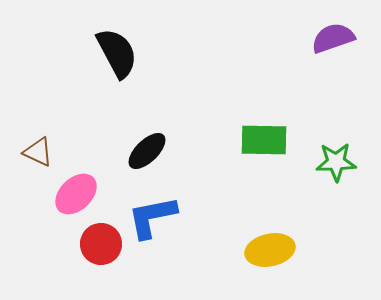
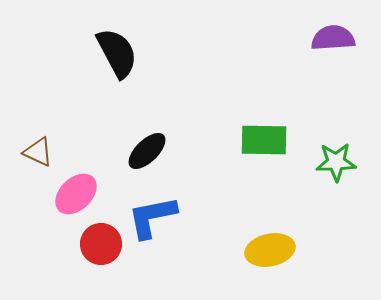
purple semicircle: rotated 15 degrees clockwise
